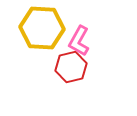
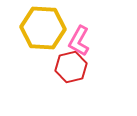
yellow hexagon: moved 1 px right
